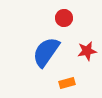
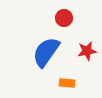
orange rectangle: rotated 21 degrees clockwise
